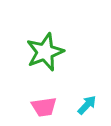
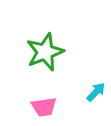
cyan arrow: moved 9 px right, 13 px up
